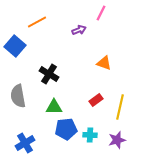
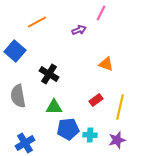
blue square: moved 5 px down
orange triangle: moved 2 px right, 1 px down
blue pentagon: moved 2 px right
